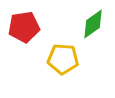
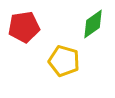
yellow pentagon: moved 1 px right, 2 px down; rotated 12 degrees clockwise
